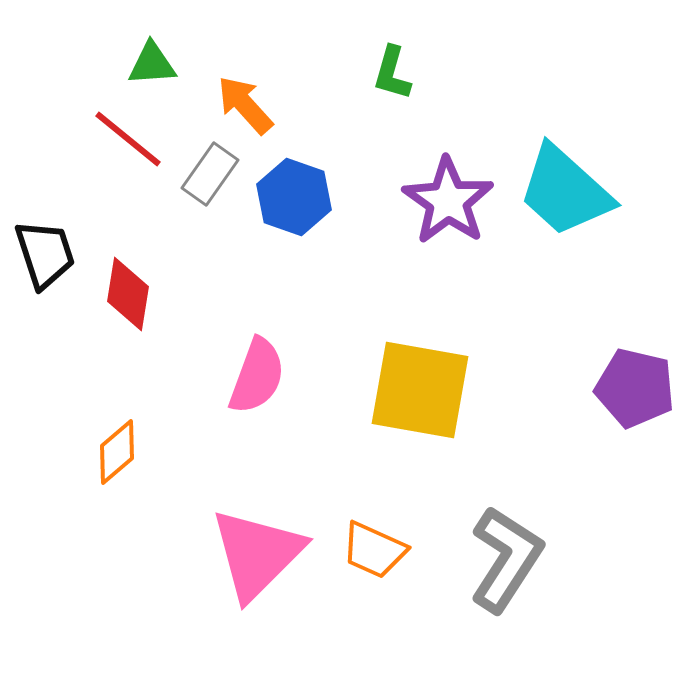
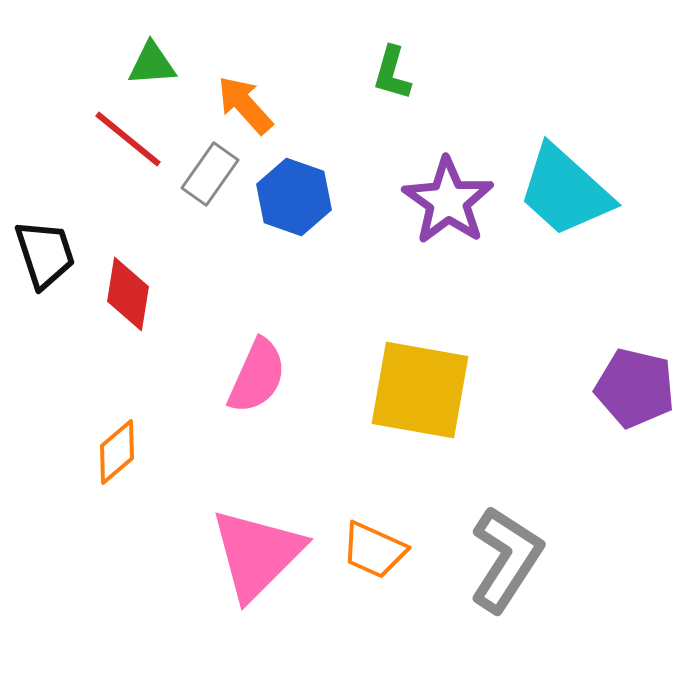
pink semicircle: rotated 4 degrees clockwise
